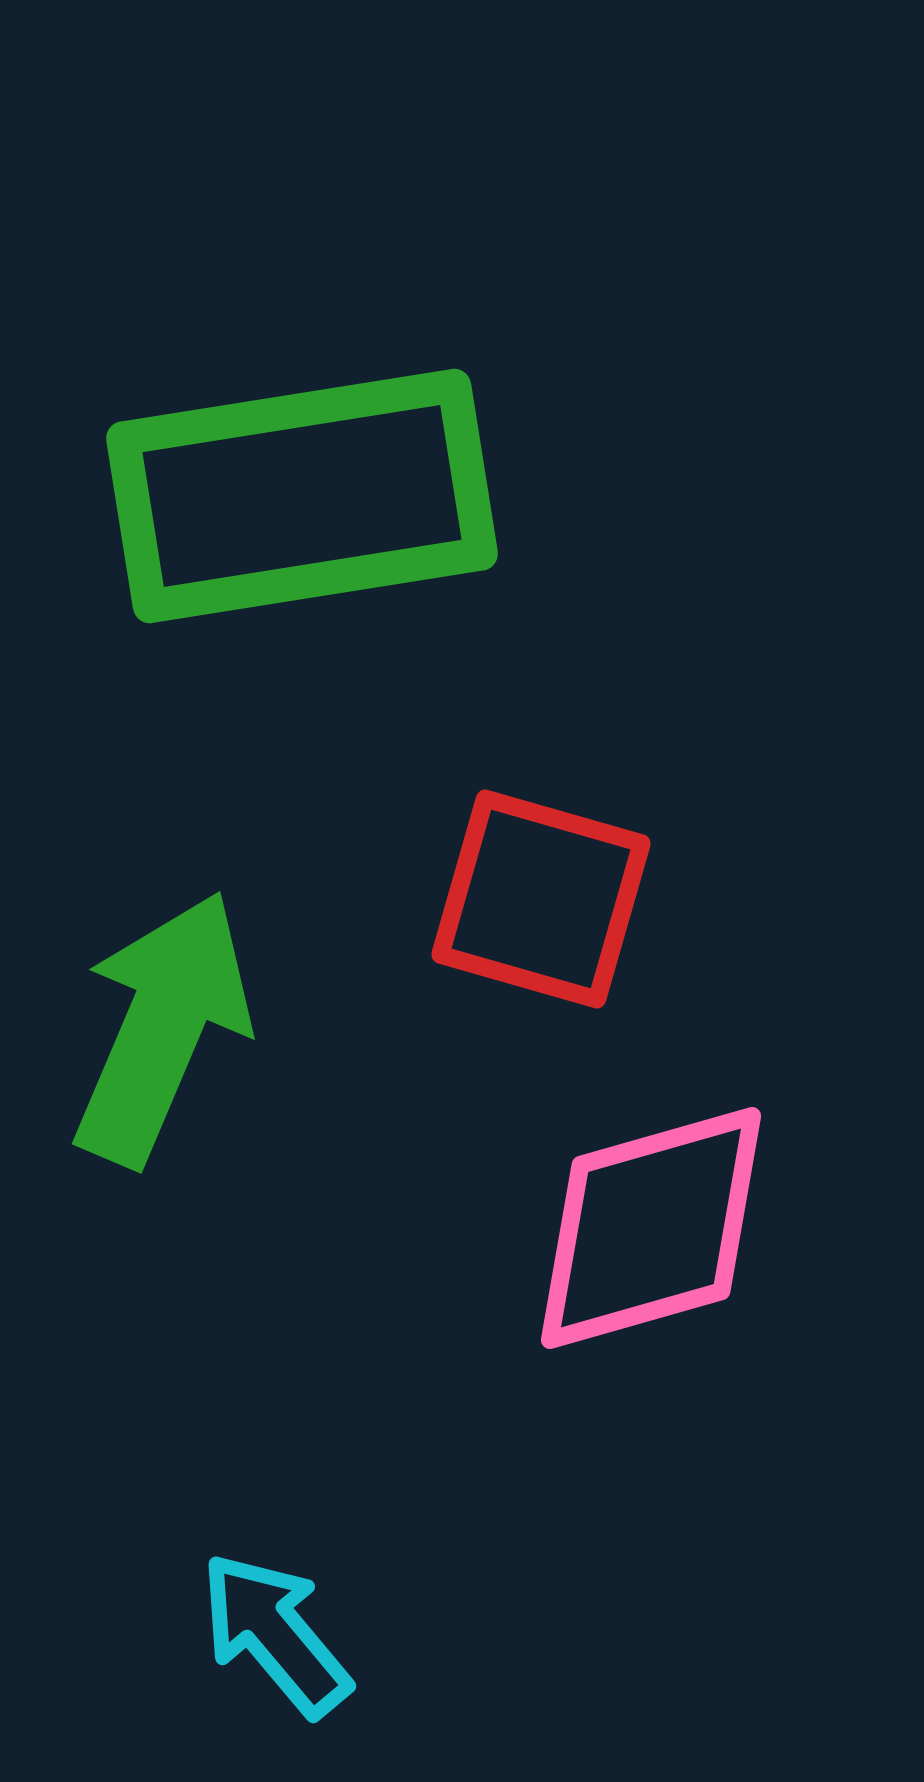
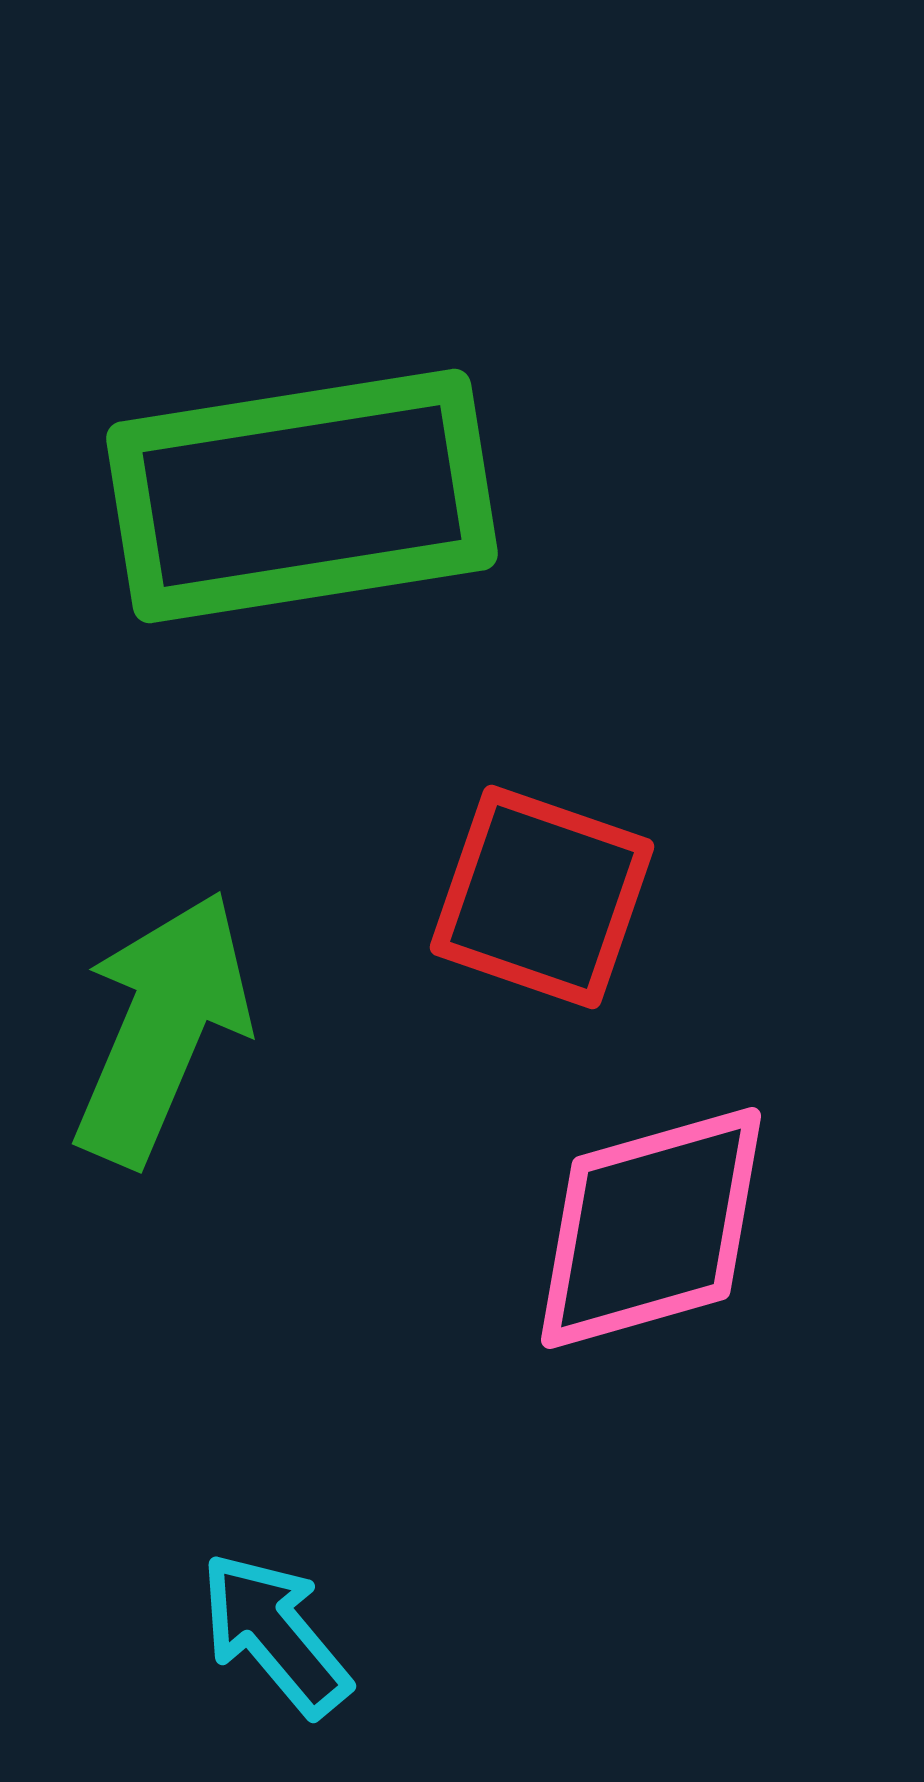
red square: moved 1 px right, 2 px up; rotated 3 degrees clockwise
